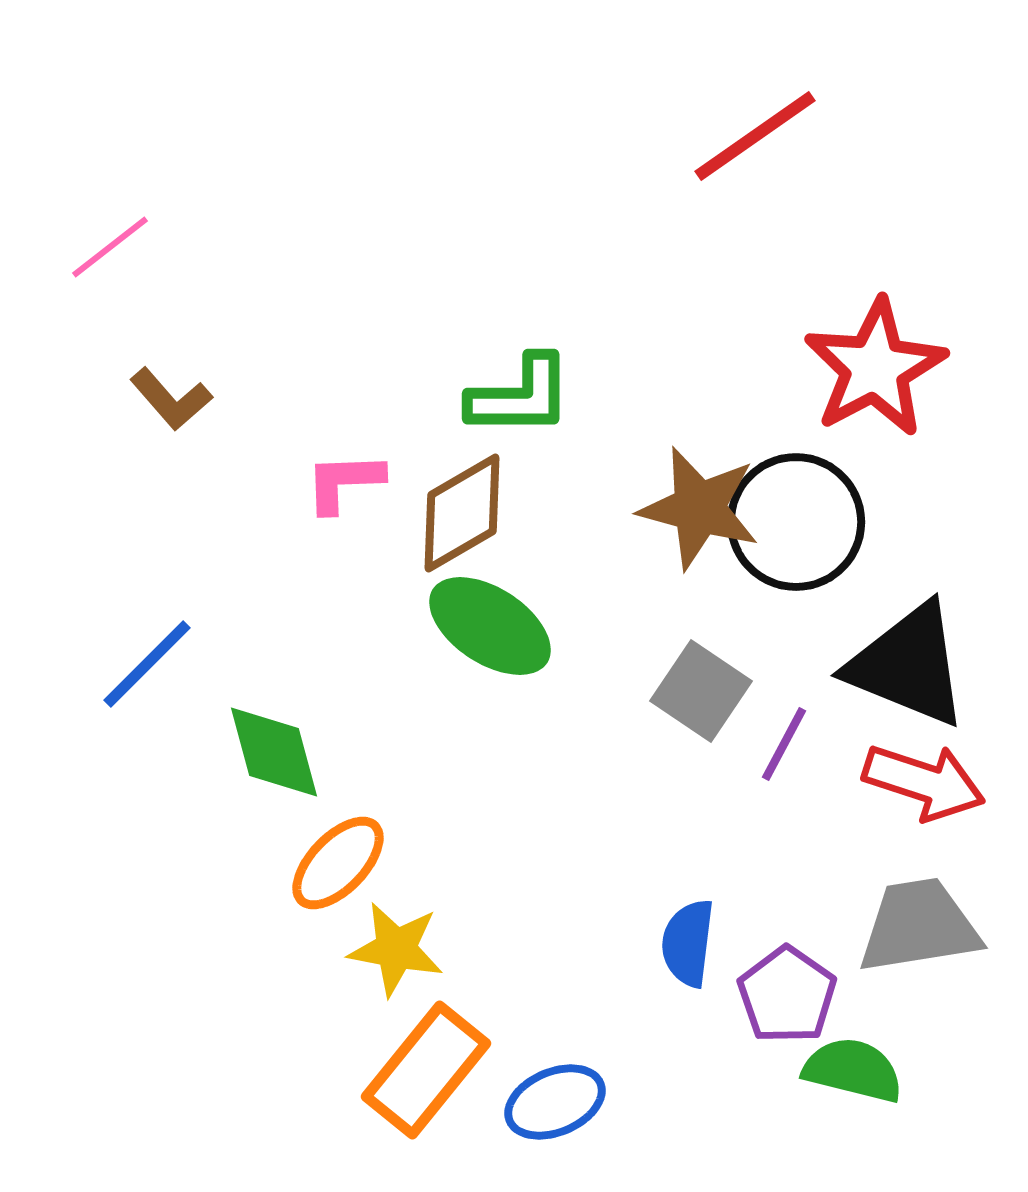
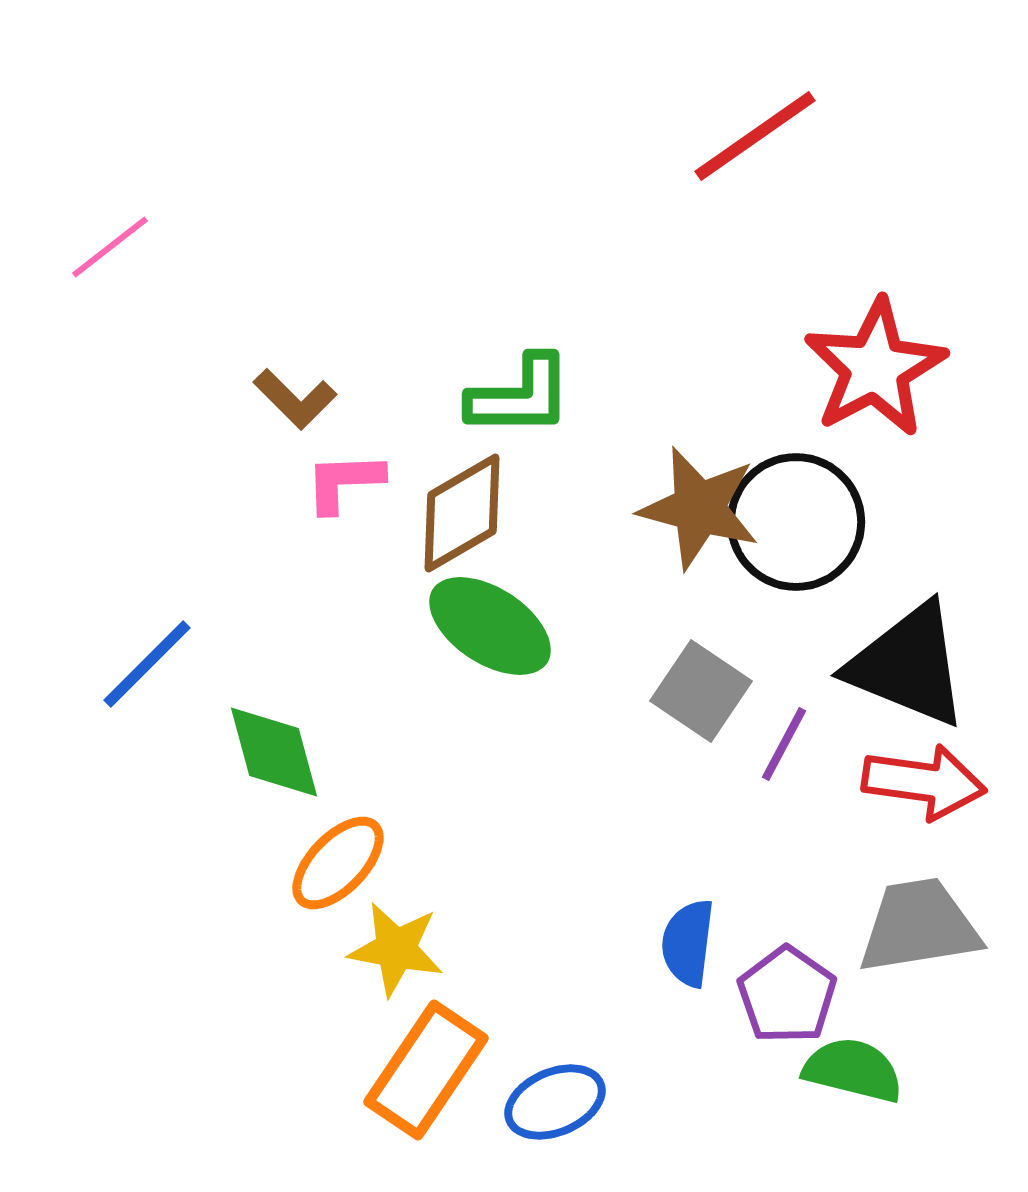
brown L-shape: moved 124 px right; rotated 4 degrees counterclockwise
red arrow: rotated 10 degrees counterclockwise
orange rectangle: rotated 5 degrees counterclockwise
